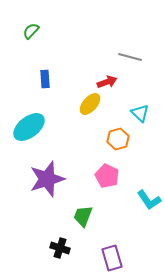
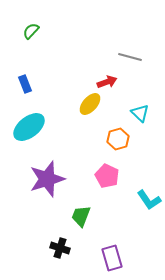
blue rectangle: moved 20 px left, 5 px down; rotated 18 degrees counterclockwise
green trapezoid: moved 2 px left
